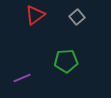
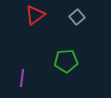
purple line: rotated 60 degrees counterclockwise
